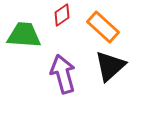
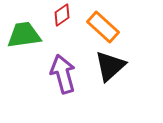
green trapezoid: rotated 12 degrees counterclockwise
